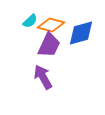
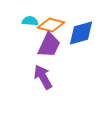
cyan semicircle: rotated 133 degrees counterclockwise
